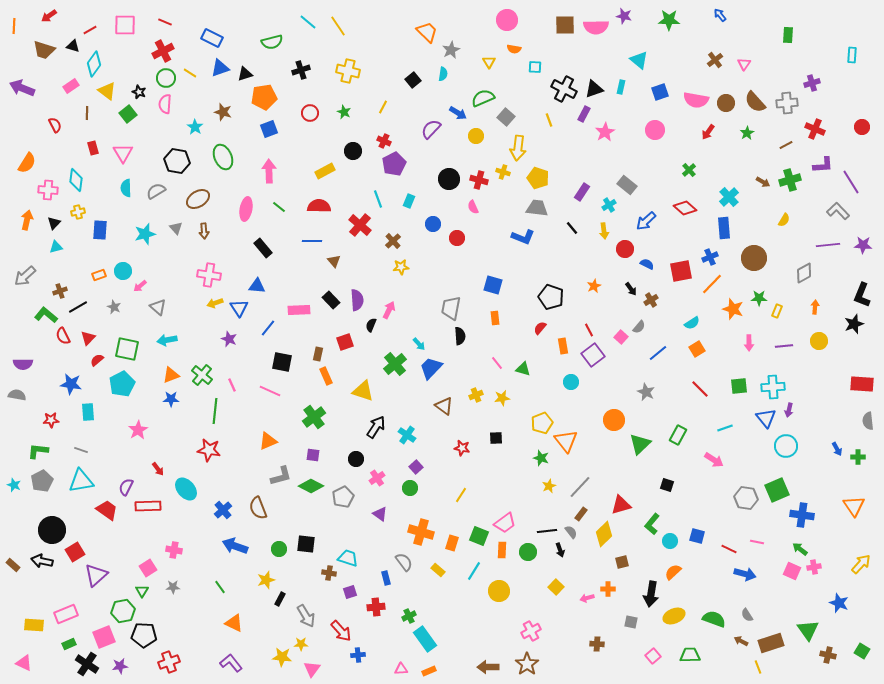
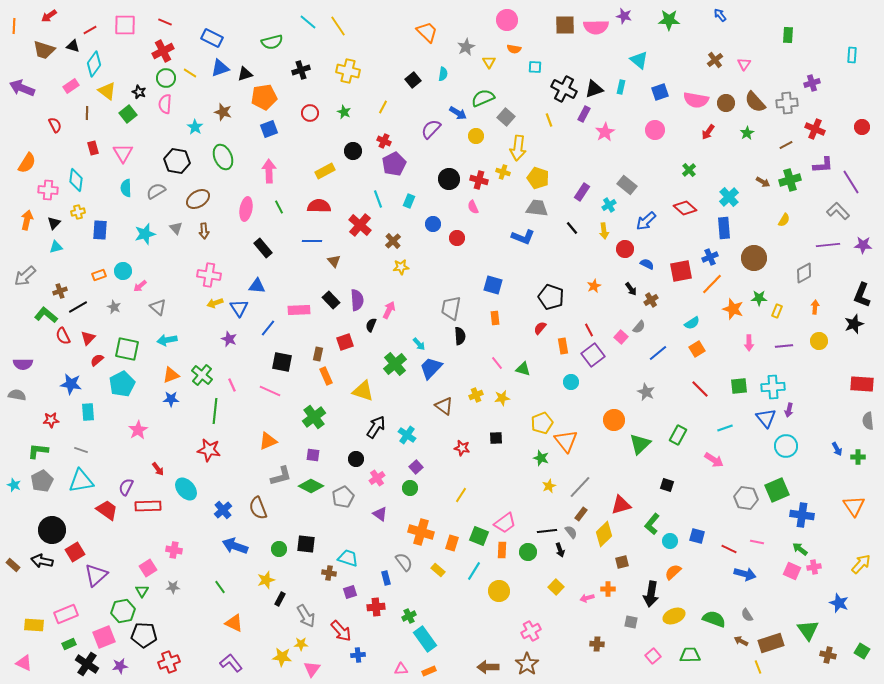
gray star at (451, 50): moved 15 px right, 3 px up
green line at (279, 207): rotated 24 degrees clockwise
